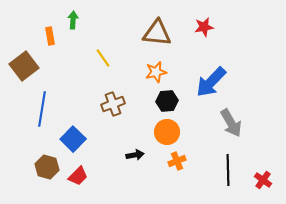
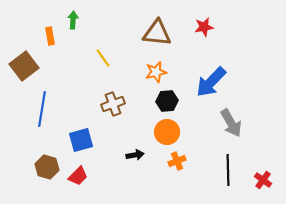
blue square: moved 8 px right, 1 px down; rotated 30 degrees clockwise
